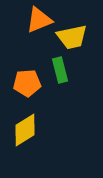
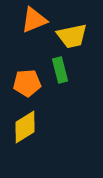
orange triangle: moved 5 px left
yellow trapezoid: moved 1 px up
yellow diamond: moved 3 px up
